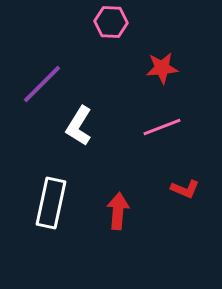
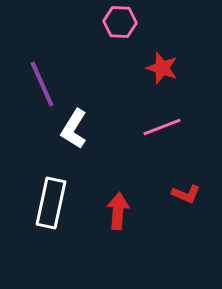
pink hexagon: moved 9 px right
red star: rotated 24 degrees clockwise
purple line: rotated 69 degrees counterclockwise
white L-shape: moved 5 px left, 3 px down
red L-shape: moved 1 px right, 5 px down
